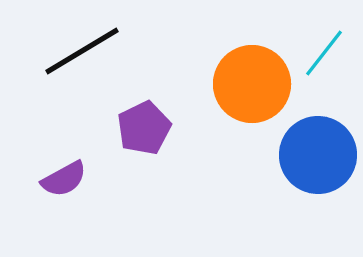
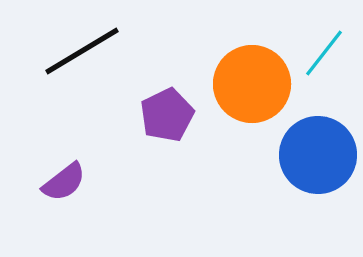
purple pentagon: moved 23 px right, 13 px up
purple semicircle: moved 3 px down; rotated 9 degrees counterclockwise
